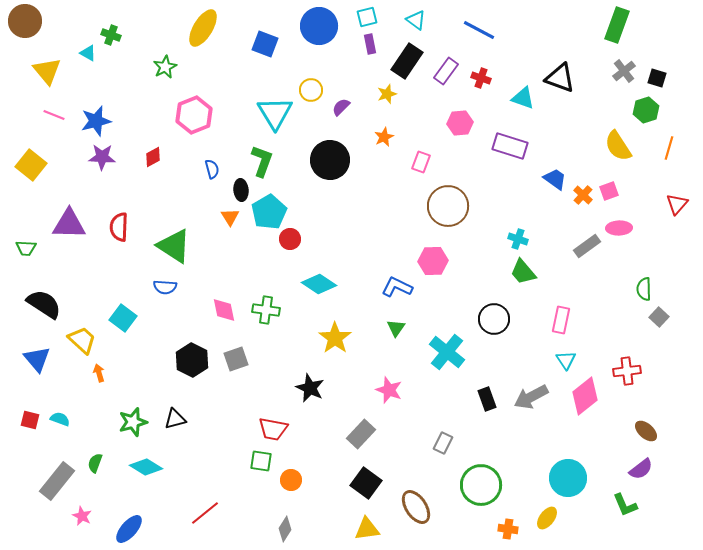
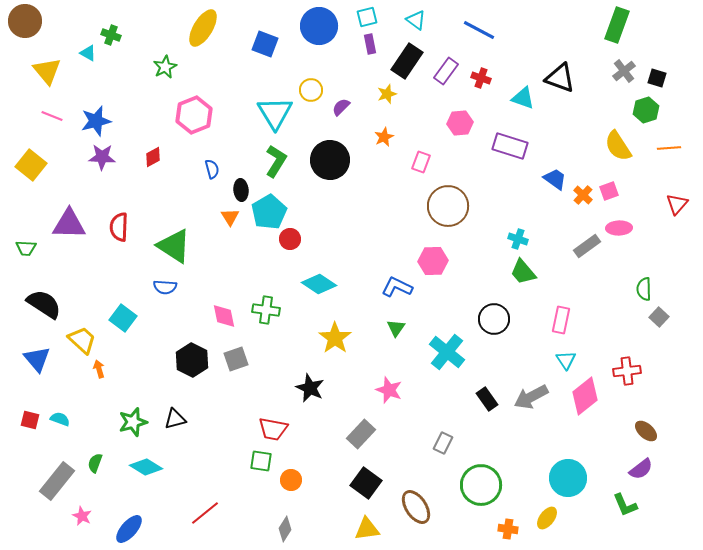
pink line at (54, 115): moved 2 px left, 1 px down
orange line at (669, 148): rotated 70 degrees clockwise
green L-shape at (262, 161): moved 14 px right; rotated 12 degrees clockwise
pink diamond at (224, 310): moved 6 px down
orange arrow at (99, 373): moved 4 px up
black rectangle at (487, 399): rotated 15 degrees counterclockwise
